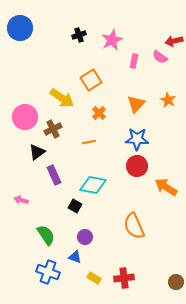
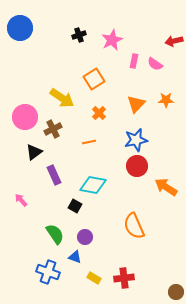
pink semicircle: moved 5 px left, 7 px down
orange square: moved 3 px right, 1 px up
orange star: moved 2 px left; rotated 28 degrees counterclockwise
blue star: moved 1 px left, 1 px down; rotated 15 degrees counterclockwise
black triangle: moved 3 px left
pink arrow: rotated 32 degrees clockwise
green semicircle: moved 9 px right, 1 px up
brown circle: moved 10 px down
